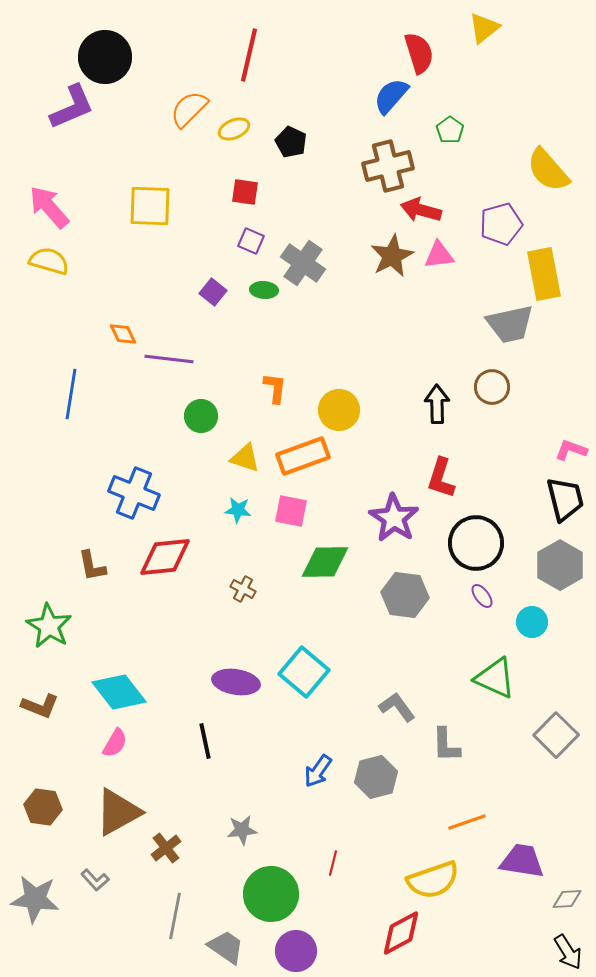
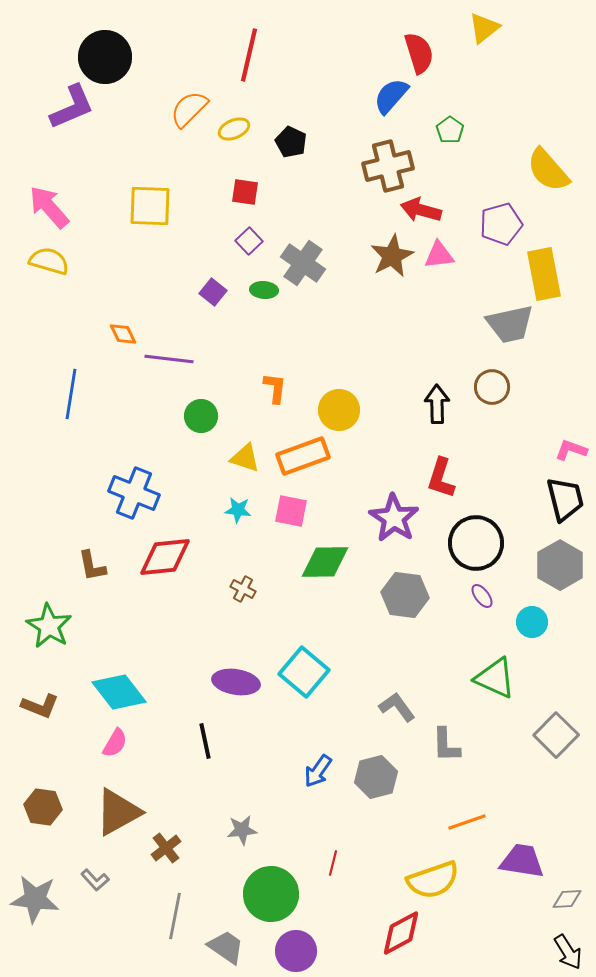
purple square at (251, 241): moved 2 px left; rotated 24 degrees clockwise
